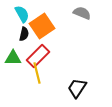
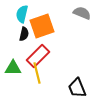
cyan semicircle: rotated 138 degrees counterclockwise
orange square: rotated 15 degrees clockwise
green triangle: moved 10 px down
black trapezoid: rotated 55 degrees counterclockwise
